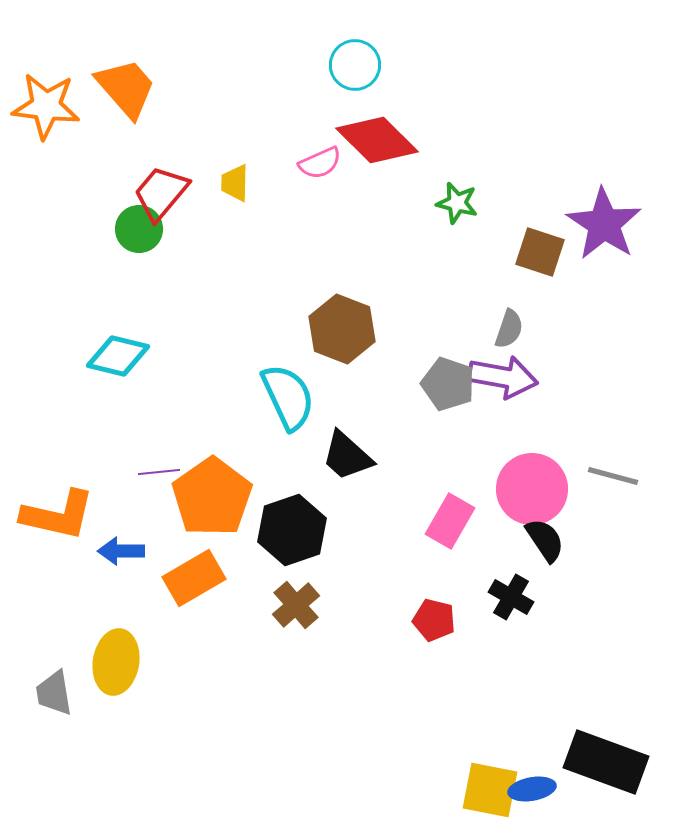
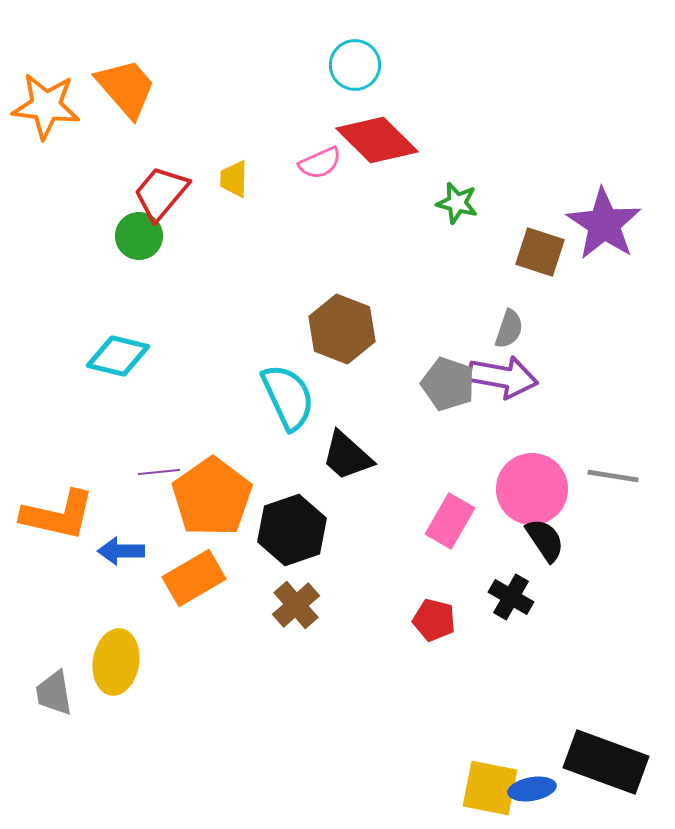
yellow trapezoid: moved 1 px left, 4 px up
green circle: moved 7 px down
gray line: rotated 6 degrees counterclockwise
yellow square: moved 2 px up
